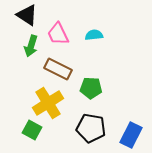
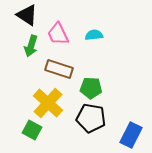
brown rectangle: moved 1 px right; rotated 8 degrees counterclockwise
yellow cross: rotated 16 degrees counterclockwise
black pentagon: moved 10 px up
